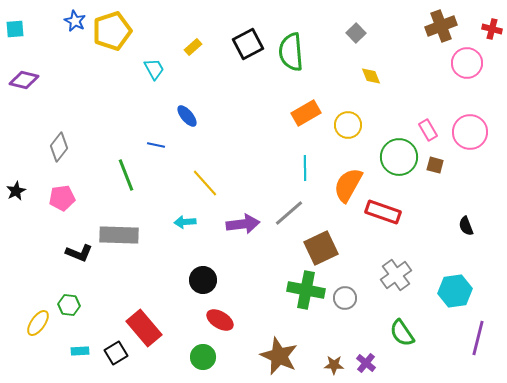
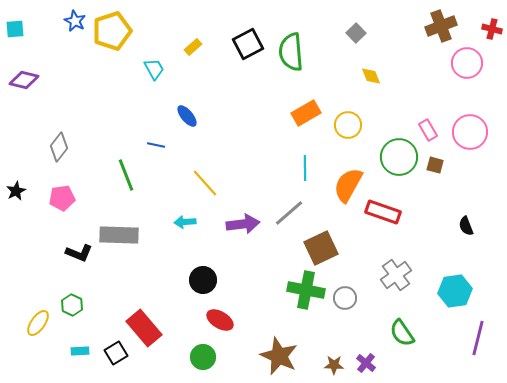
green hexagon at (69, 305): moved 3 px right; rotated 20 degrees clockwise
